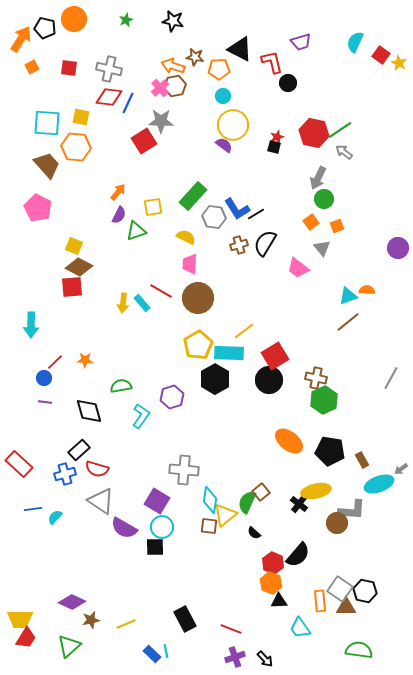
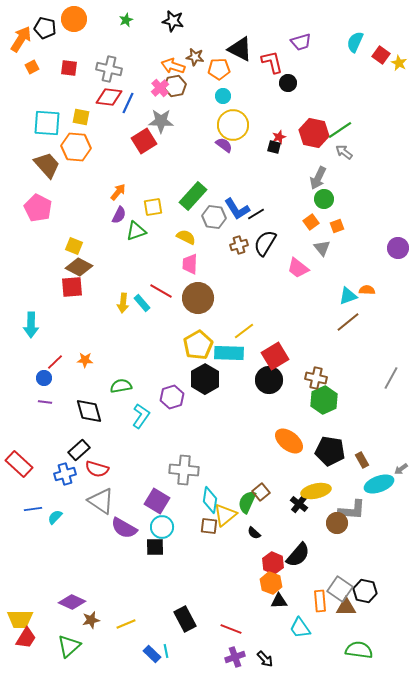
red star at (277, 137): moved 2 px right
black hexagon at (215, 379): moved 10 px left
